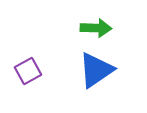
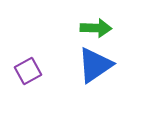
blue triangle: moved 1 px left, 5 px up
